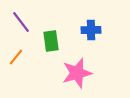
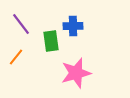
purple line: moved 2 px down
blue cross: moved 18 px left, 4 px up
pink star: moved 1 px left
